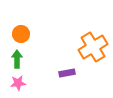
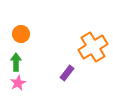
green arrow: moved 1 px left, 3 px down
purple rectangle: rotated 42 degrees counterclockwise
pink star: rotated 21 degrees counterclockwise
